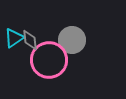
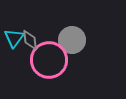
cyan triangle: rotated 20 degrees counterclockwise
